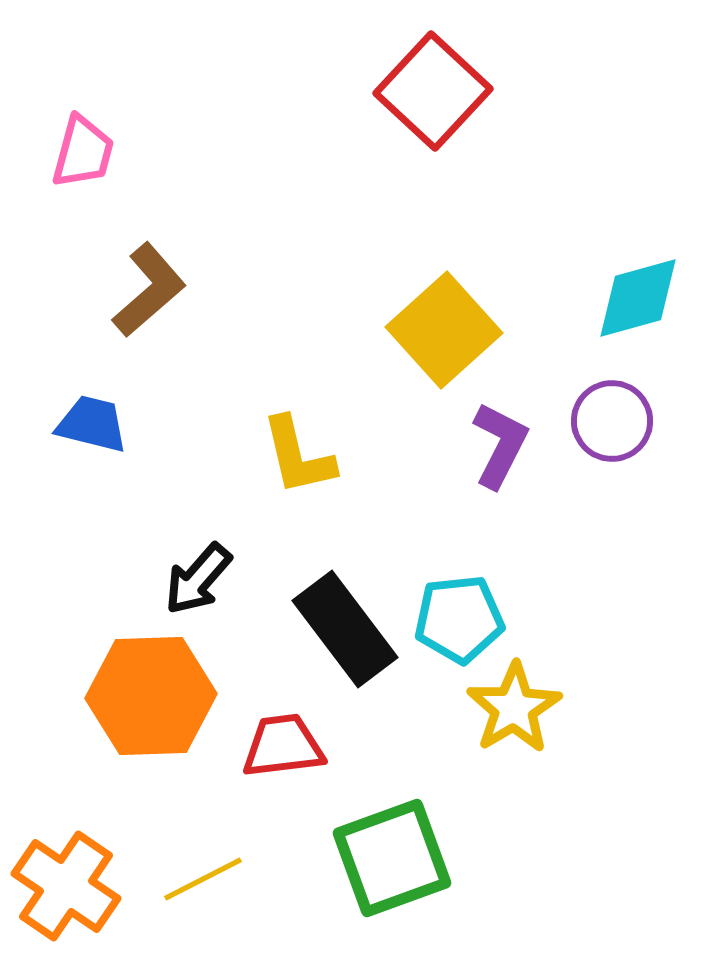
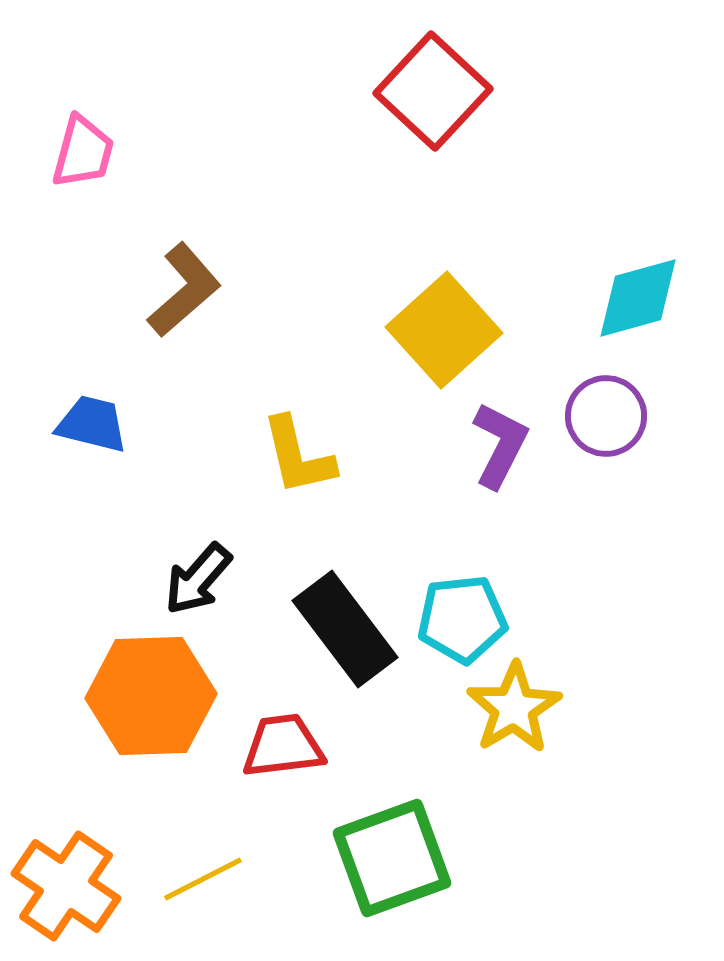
brown L-shape: moved 35 px right
purple circle: moved 6 px left, 5 px up
cyan pentagon: moved 3 px right
